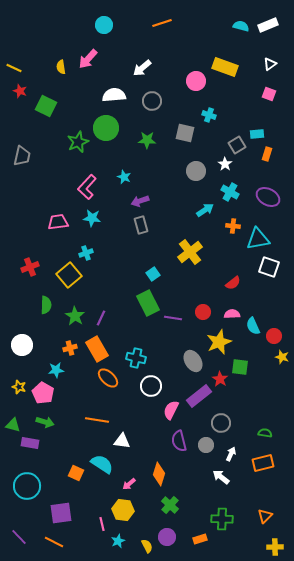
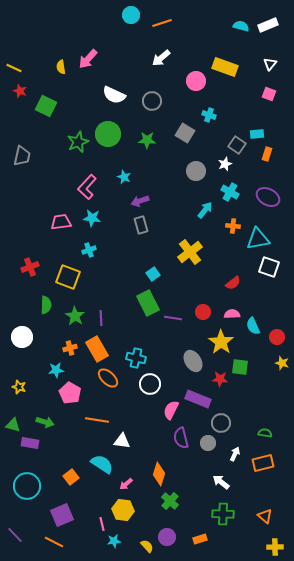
cyan circle at (104, 25): moved 27 px right, 10 px up
white triangle at (270, 64): rotated 16 degrees counterclockwise
white arrow at (142, 68): moved 19 px right, 10 px up
white semicircle at (114, 95): rotated 150 degrees counterclockwise
green circle at (106, 128): moved 2 px right, 6 px down
gray square at (185, 133): rotated 18 degrees clockwise
gray square at (237, 145): rotated 24 degrees counterclockwise
white star at (225, 164): rotated 16 degrees clockwise
cyan arrow at (205, 210): rotated 18 degrees counterclockwise
pink trapezoid at (58, 222): moved 3 px right
cyan cross at (86, 253): moved 3 px right, 3 px up
yellow square at (69, 275): moved 1 px left, 2 px down; rotated 30 degrees counterclockwise
purple line at (101, 318): rotated 28 degrees counterclockwise
red circle at (274, 336): moved 3 px right, 1 px down
yellow star at (219, 342): moved 2 px right; rotated 15 degrees counterclockwise
white circle at (22, 345): moved 8 px up
yellow star at (282, 357): moved 6 px down
red star at (220, 379): rotated 28 degrees counterclockwise
white circle at (151, 386): moved 1 px left, 2 px up
pink pentagon at (43, 393): moved 27 px right
purple rectangle at (199, 396): moved 1 px left, 3 px down; rotated 60 degrees clockwise
purple semicircle at (179, 441): moved 2 px right, 3 px up
gray circle at (206, 445): moved 2 px right, 2 px up
white arrow at (231, 454): moved 4 px right
orange square at (76, 473): moved 5 px left, 4 px down; rotated 28 degrees clockwise
white arrow at (221, 477): moved 5 px down
pink arrow at (129, 484): moved 3 px left
green cross at (170, 505): moved 4 px up
purple square at (61, 513): moved 1 px right, 2 px down; rotated 15 degrees counterclockwise
orange triangle at (265, 516): rotated 35 degrees counterclockwise
green cross at (222, 519): moved 1 px right, 5 px up
purple line at (19, 537): moved 4 px left, 2 px up
cyan star at (118, 541): moved 4 px left; rotated 16 degrees clockwise
yellow semicircle at (147, 546): rotated 16 degrees counterclockwise
